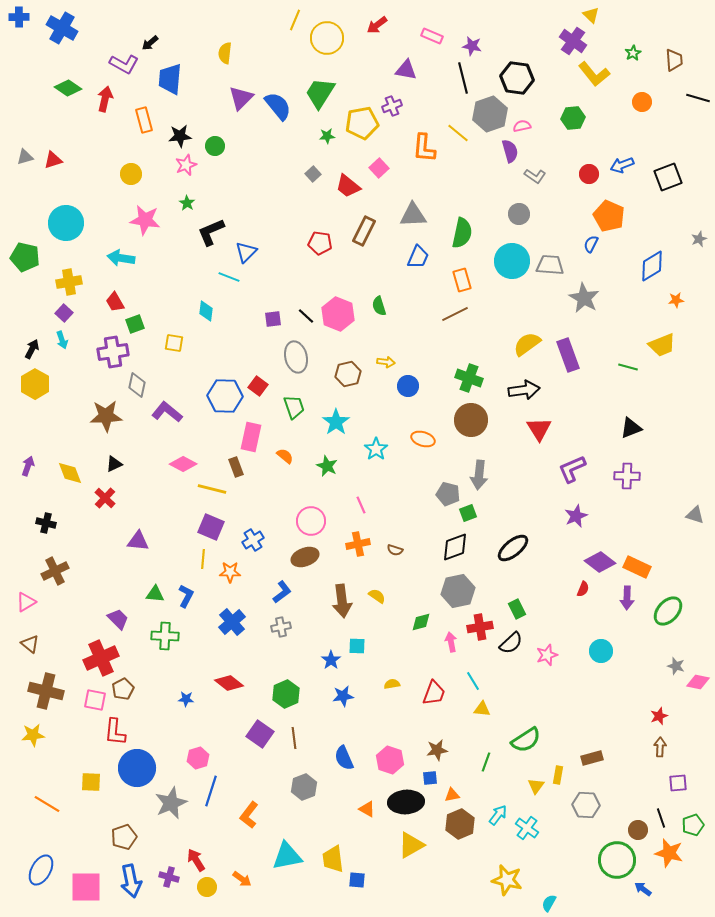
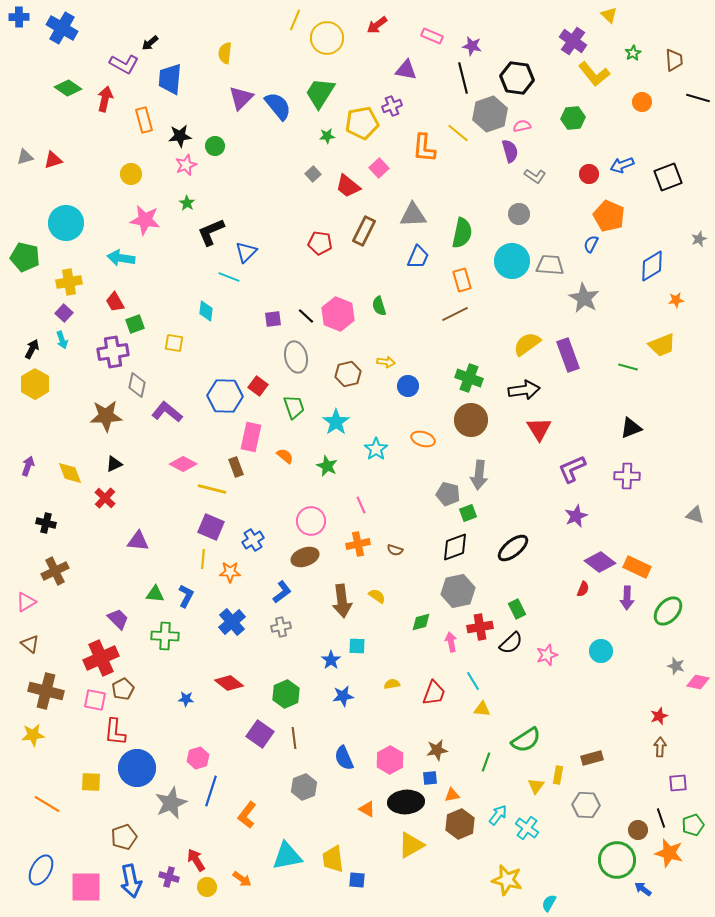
yellow triangle at (591, 15): moved 18 px right
pink hexagon at (390, 760): rotated 12 degrees clockwise
orange L-shape at (249, 815): moved 2 px left
